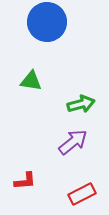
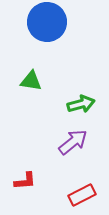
red rectangle: moved 1 px down
